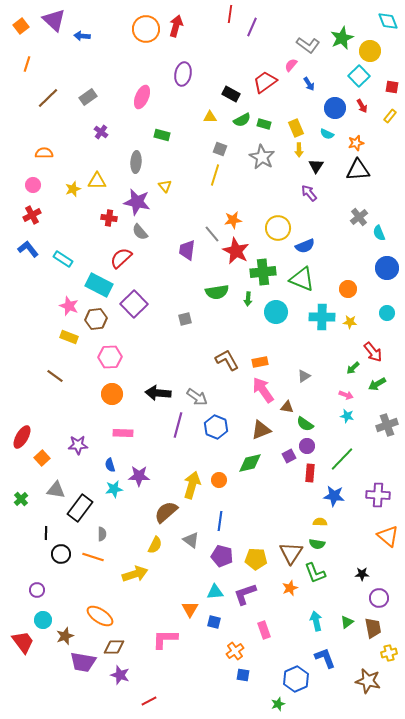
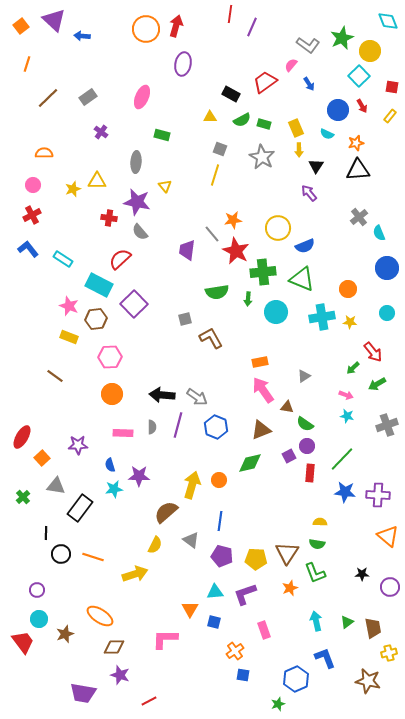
purple ellipse at (183, 74): moved 10 px up
blue circle at (335, 108): moved 3 px right, 2 px down
red semicircle at (121, 258): moved 1 px left, 1 px down
cyan cross at (322, 317): rotated 10 degrees counterclockwise
brown L-shape at (227, 360): moved 16 px left, 22 px up
black arrow at (158, 393): moved 4 px right, 2 px down
gray triangle at (56, 490): moved 4 px up
blue star at (334, 496): moved 11 px right, 4 px up
green cross at (21, 499): moved 2 px right, 2 px up
gray semicircle at (102, 534): moved 50 px right, 107 px up
brown triangle at (291, 553): moved 4 px left
purple circle at (379, 598): moved 11 px right, 11 px up
cyan circle at (43, 620): moved 4 px left, 1 px up
brown star at (65, 636): moved 2 px up
purple trapezoid at (83, 662): moved 31 px down
